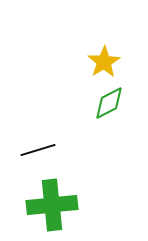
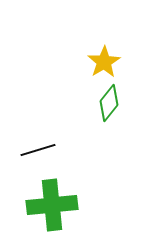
green diamond: rotated 24 degrees counterclockwise
